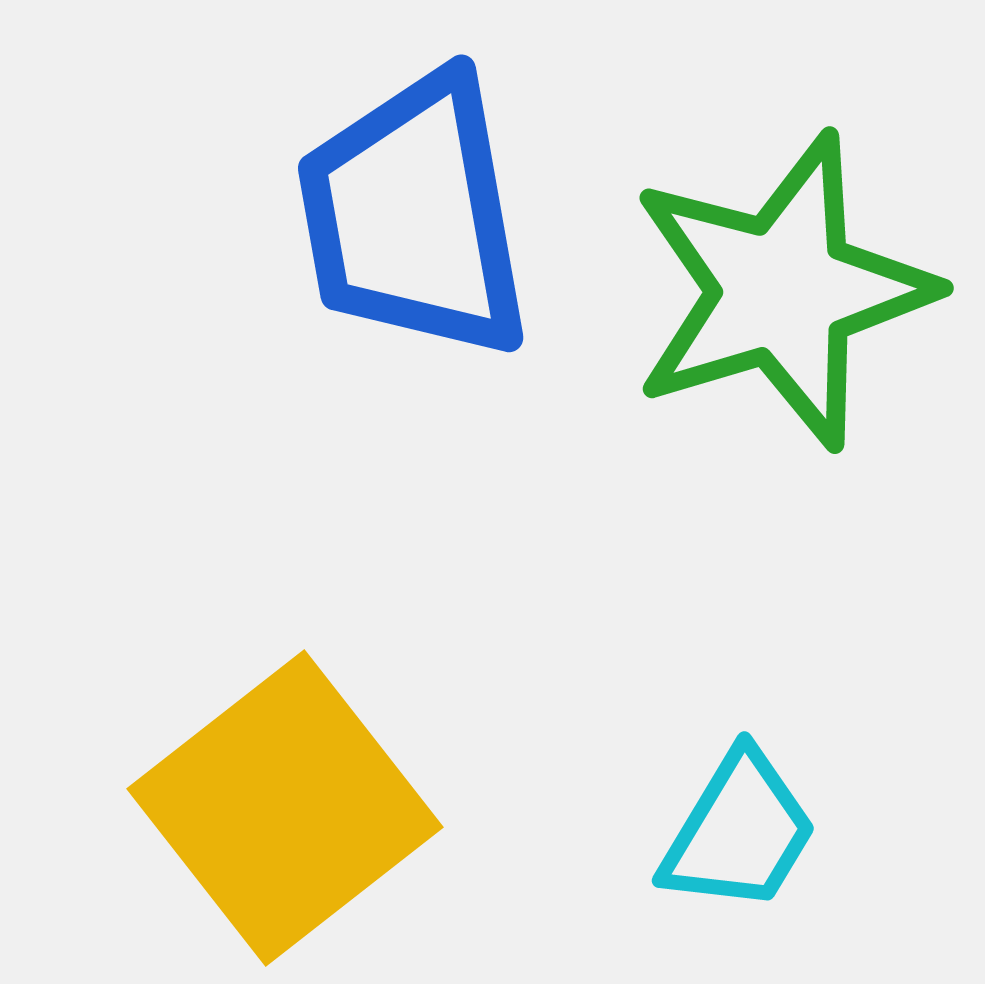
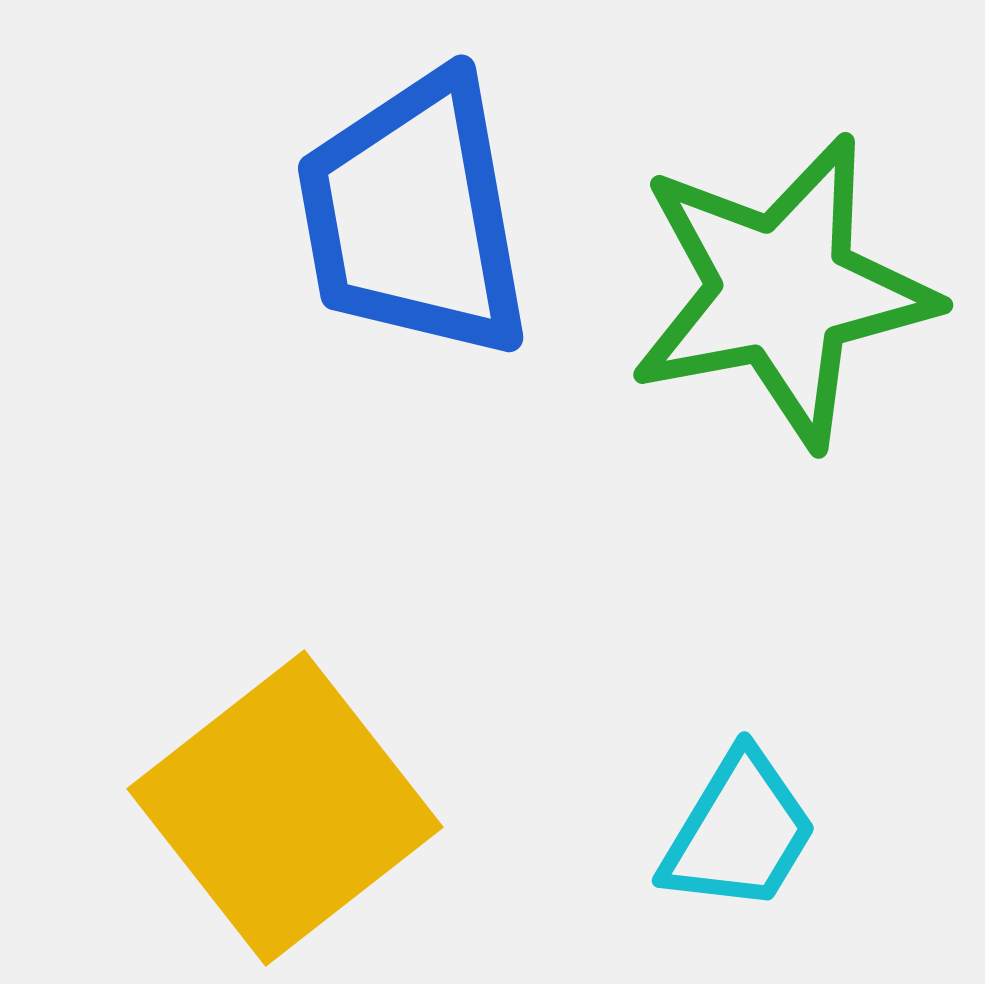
green star: rotated 6 degrees clockwise
